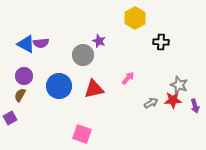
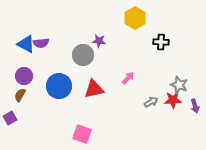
purple star: rotated 16 degrees counterclockwise
gray arrow: moved 1 px up
